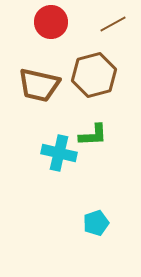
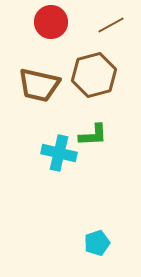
brown line: moved 2 px left, 1 px down
cyan pentagon: moved 1 px right, 20 px down
